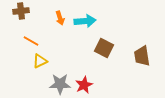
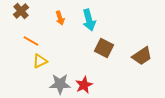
brown cross: rotated 35 degrees counterclockwise
cyan arrow: moved 4 px right, 1 px up; rotated 80 degrees clockwise
brown trapezoid: rotated 115 degrees counterclockwise
